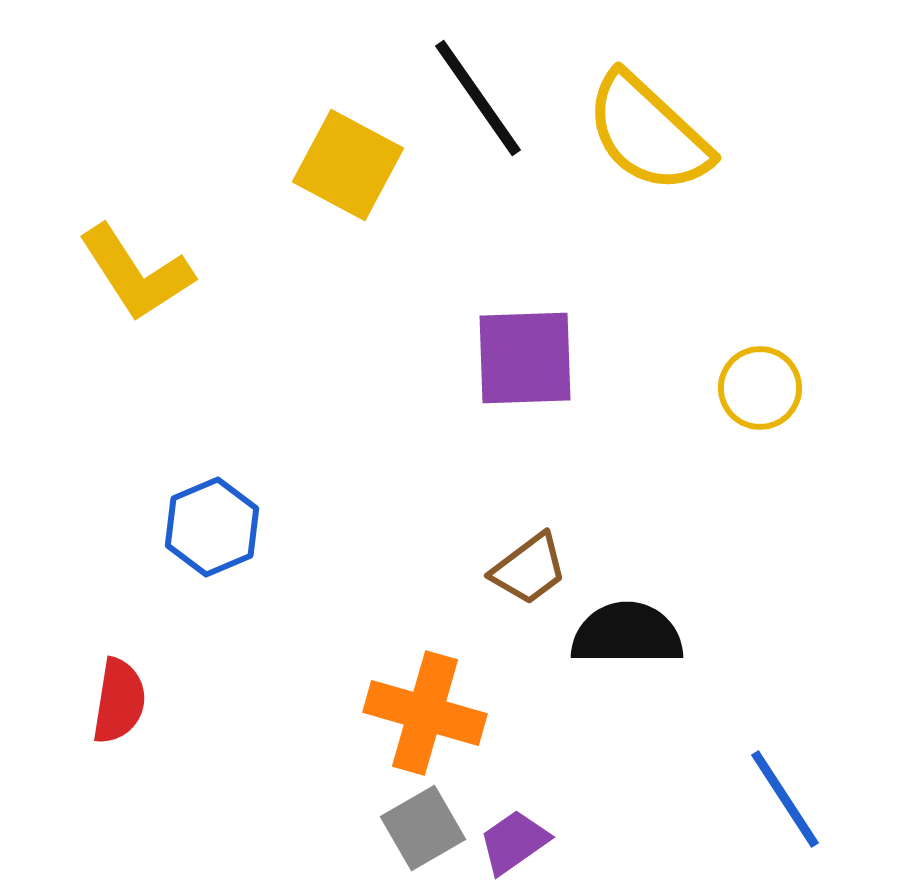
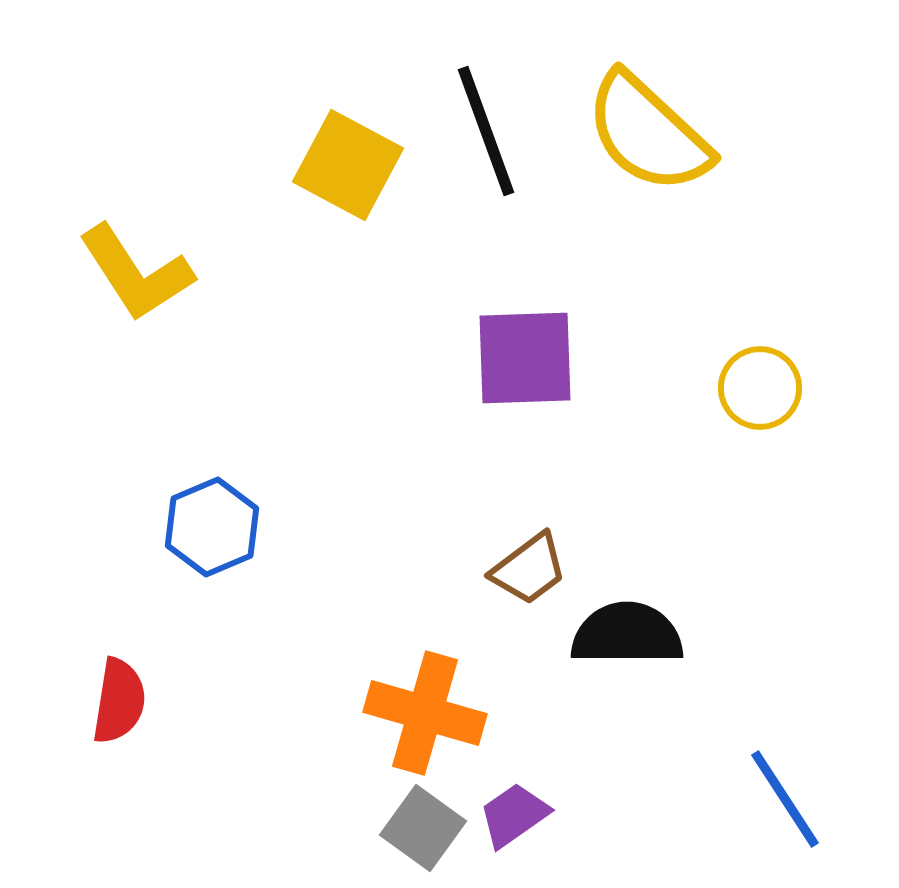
black line: moved 8 px right, 33 px down; rotated 15 degrees clockwise
gray square: rotated 24 degrees counterclockwise
purple trapezoid: moved 27 px up
